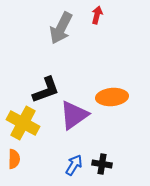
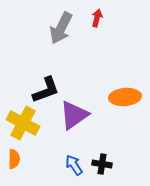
red arrow: moved 3 px down
orange ellipse: moved 13 px right
blue arrow: rotated 65 degrees counterclockwise
